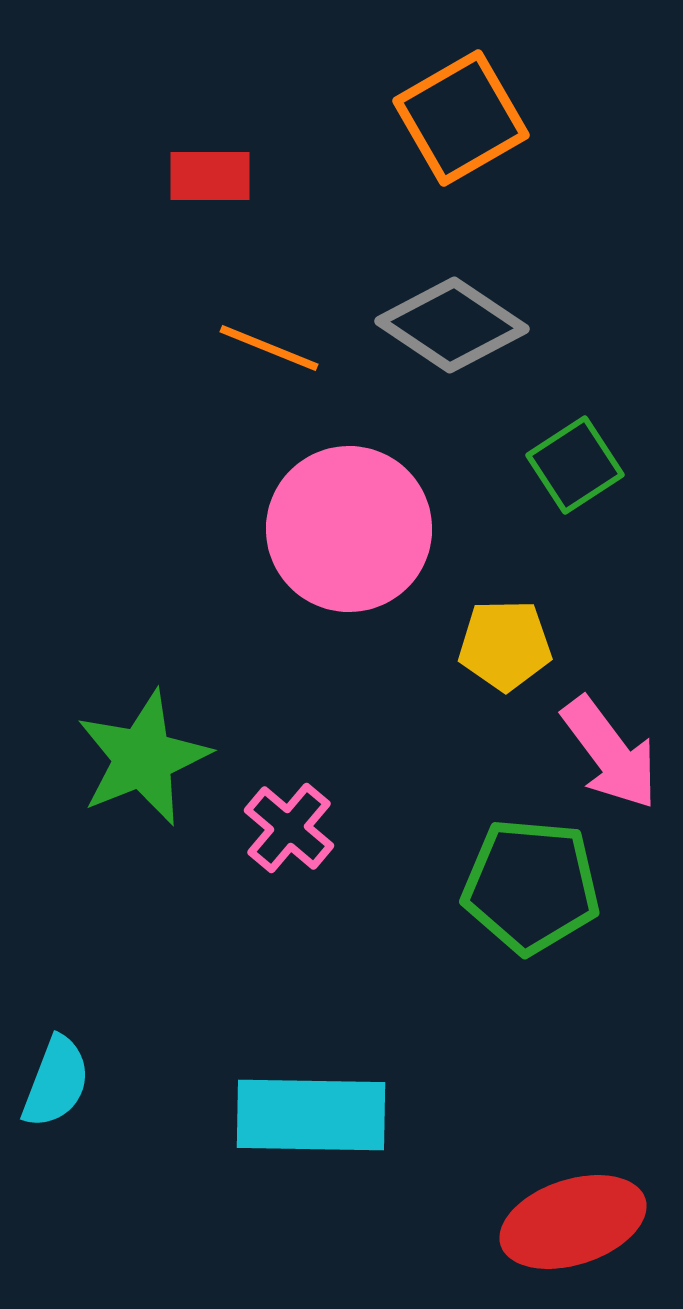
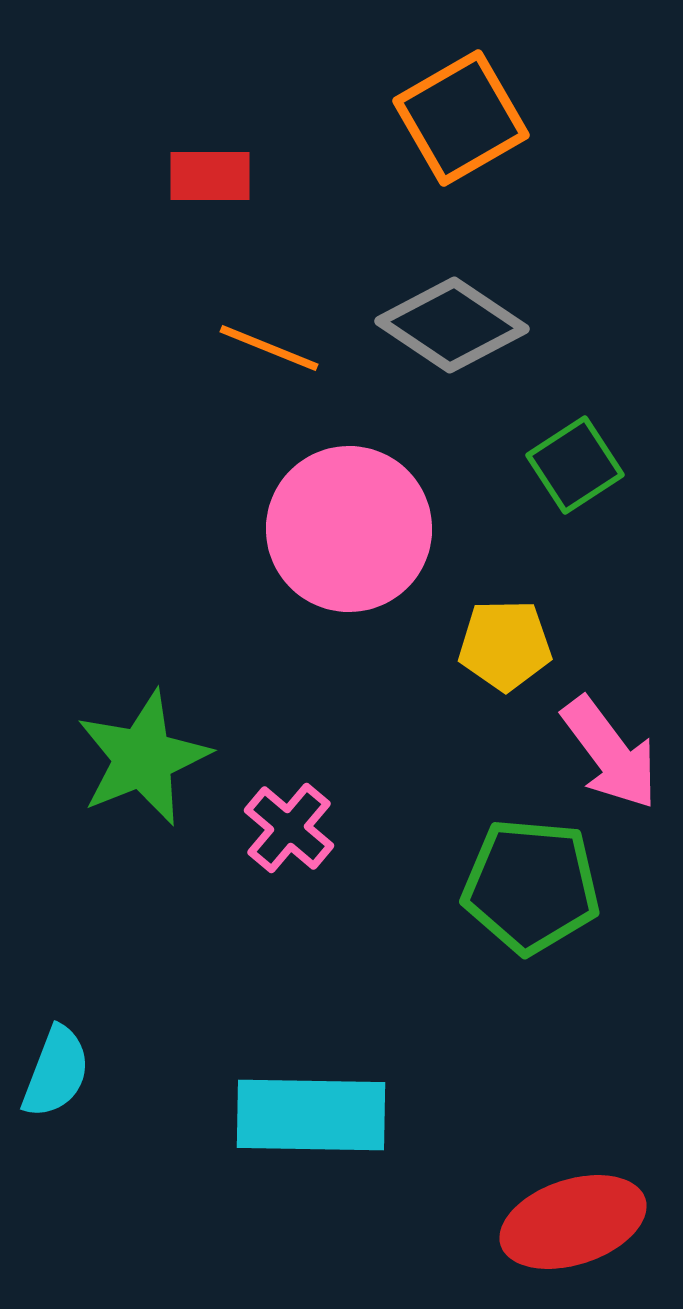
cyan semicircle: moved 10 px up
